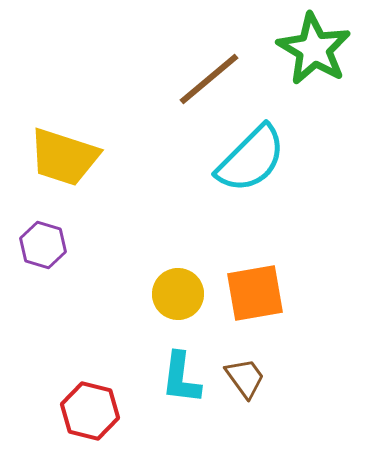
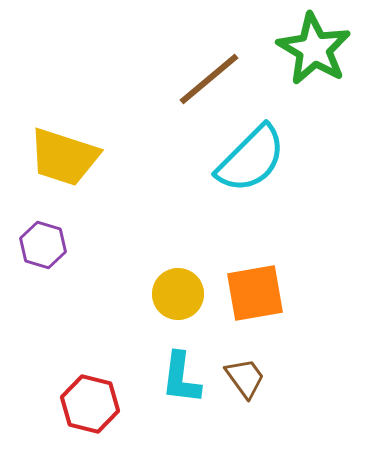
red hexagon: moved 7 px up
